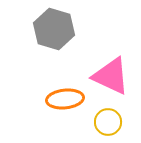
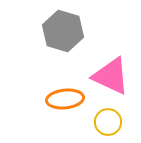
gray hexagon: moved 9 px right, 2 px down
